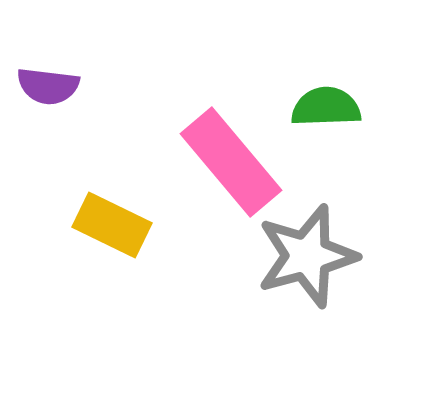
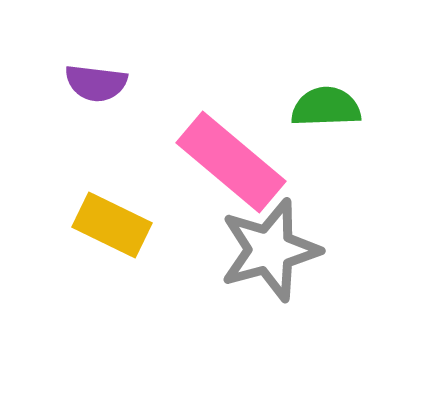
purple semicircle: moved 48 px right, 3 px up
pink rectangle: rotated 10 degrees counterclockwise
gray star: moved 37 px left, 6 px up
